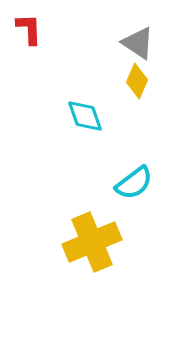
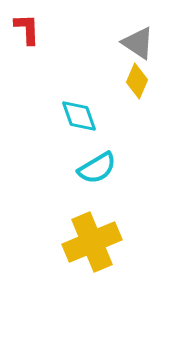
red L-shape: moved 2 px left
cyan diamond: moved 6 px left
cyan semicircle: moved 37 px left, 15 px up; rotated 6 degrees clockwise
